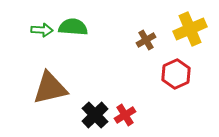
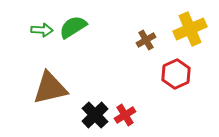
green semicircle: rotated 36 degrees counterclockwise
